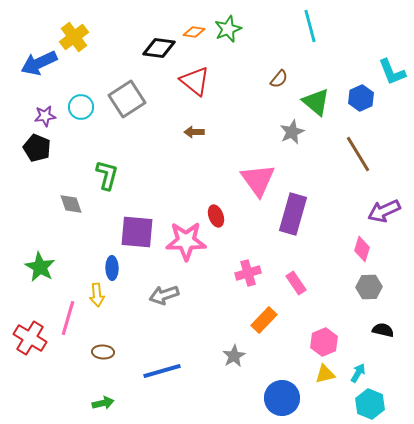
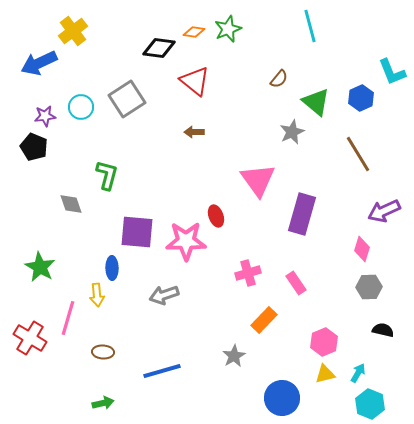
yellow cross at (74, 37): moved 1 px left, 6 px up
black pentagon at (37, 148): moved 3 px left, 1 px up
purple rectangle at (293, 214): moved 9 px right
